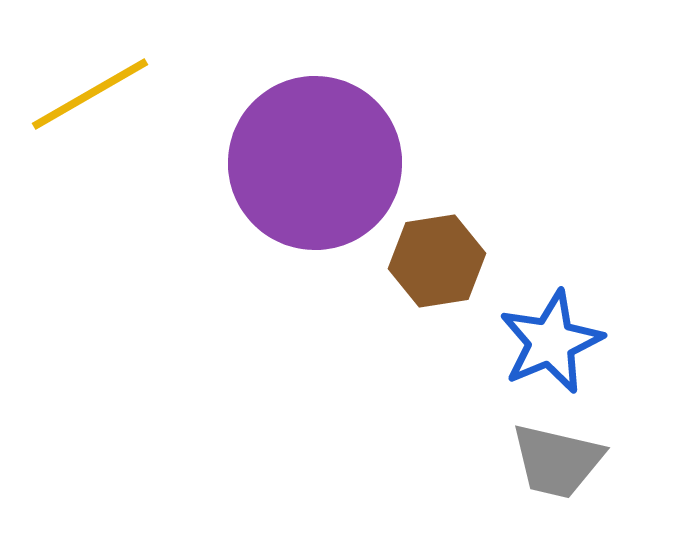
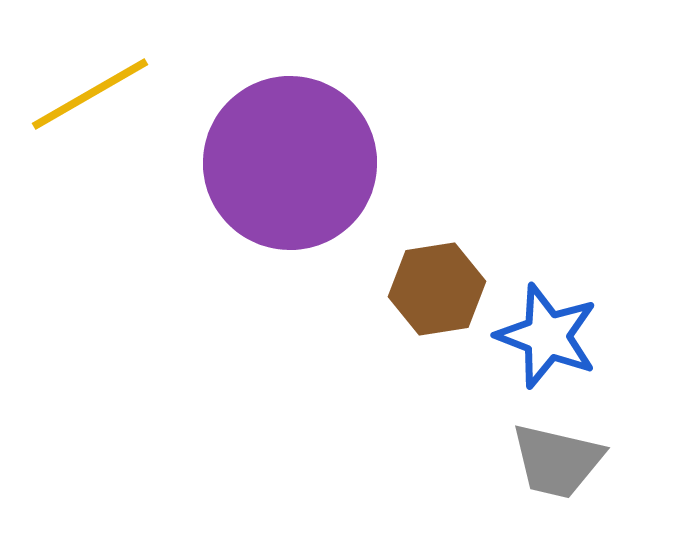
purple circle: moved 25 px left
brown hexagon: moved 28 px down
blue star: moved 4 px left, 6 px up; rotated 28 degrees counterclockwise
